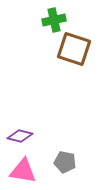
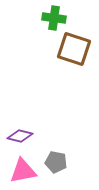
green cross: moved 2 px up; rotated 20 degrees clockwise
gray pentagon: moved 9 px left
pink triangle: rotated 20 degrees counterclockwise
